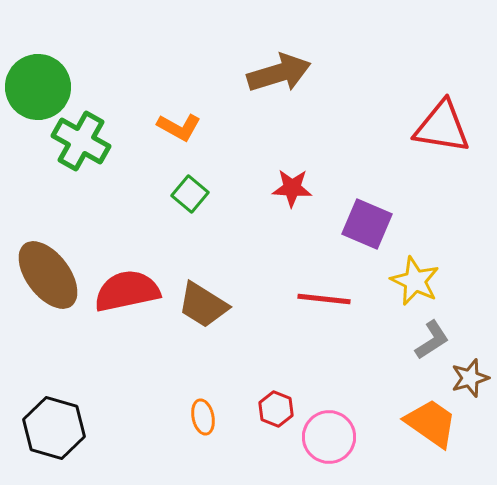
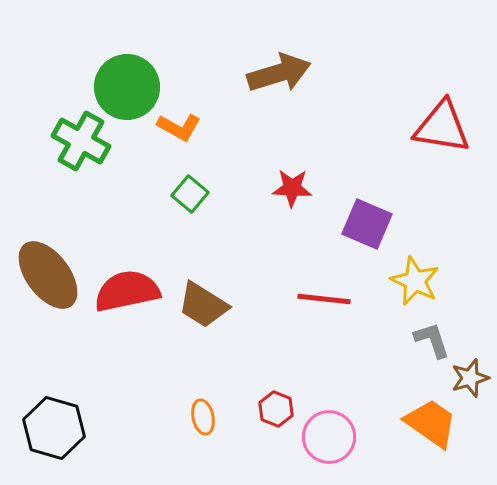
green circle: moved 89 px right
gray L-shape: rotated 75 degrees counterclockwise
